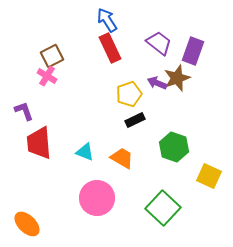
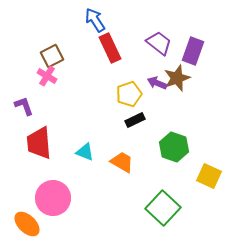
blue arrow: moved 12 px left
purple L-shape: moved 5 px up
orange trapezoid: moved 4 px down
pink circle: moved 44 px left
